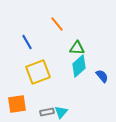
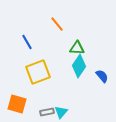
cyan diamond: rotated 15 degrees counterclockwise
orange square: rotated 24 degrees clockwise
